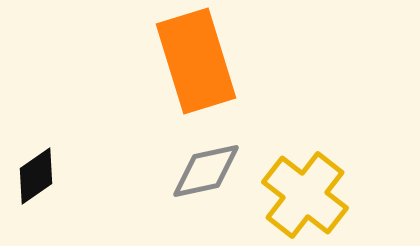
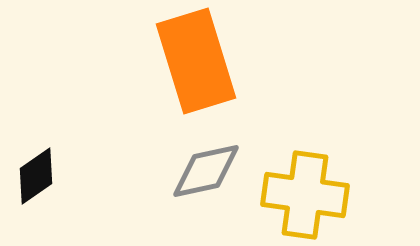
yellow cross: rotated 30 degrees counterclockwise
